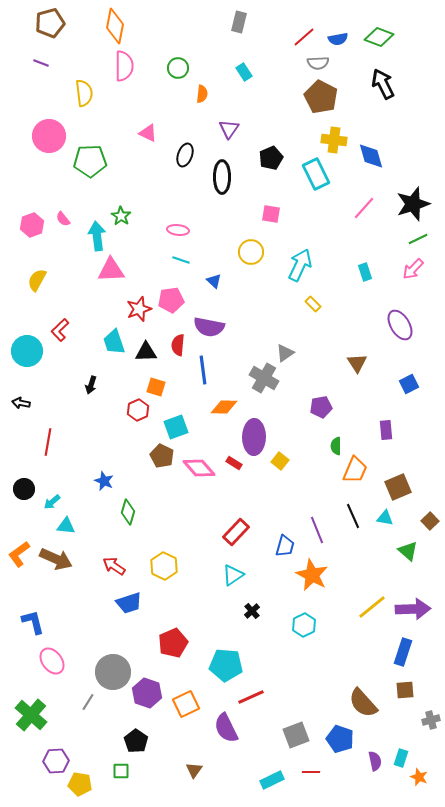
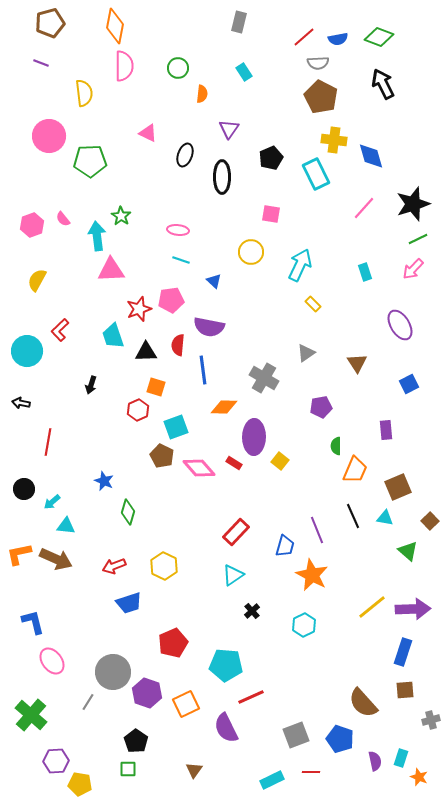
cyan trapezoid at (114, 342): moved 1 px left, 6 px up
gray triangle at (285, 353): moved 21 px right
orange L-shape at (19, 554): rotated 24 degrees clockwise
red arrow at (114, 566): rotated 55 degrees counterclockwise
green square at (121, 771): moved 7 px right, 2 px up
